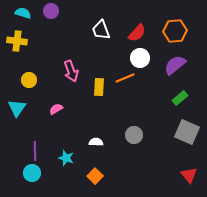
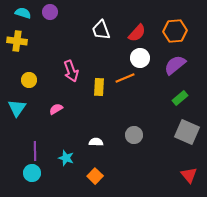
purple circle: moved 1 px left, 1 px down
